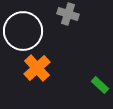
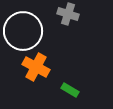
orange cross: moved 1 px left, 1 px up; rotated 20 degrees counterclockwise
green rectangle: moved 30 px left, 5 px down; rotated 12 degrees counterclockwise
